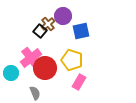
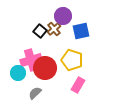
brown cross: moved 6 px right, 5 px down
pink cross: moved 2 px down; rotated 20 degrees clockwise
cyan circle: moved 7 px right
pink rectangle: moved 1 px left, 3 px down
gray semicircle: rotated 112 degrees counterclockwise
